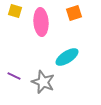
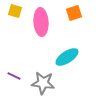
gray star: moved 1 px down; rotated 15 degrees counterclockwise
